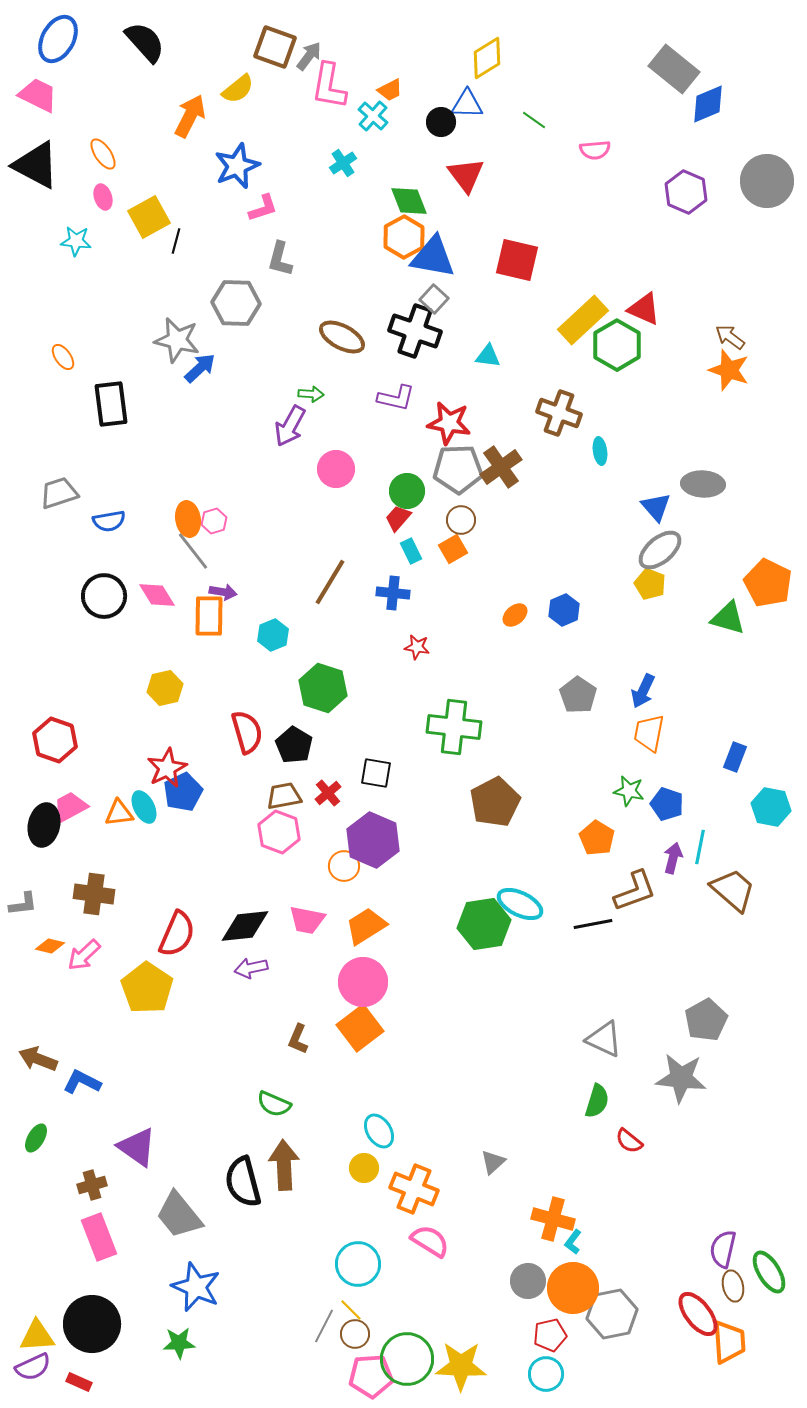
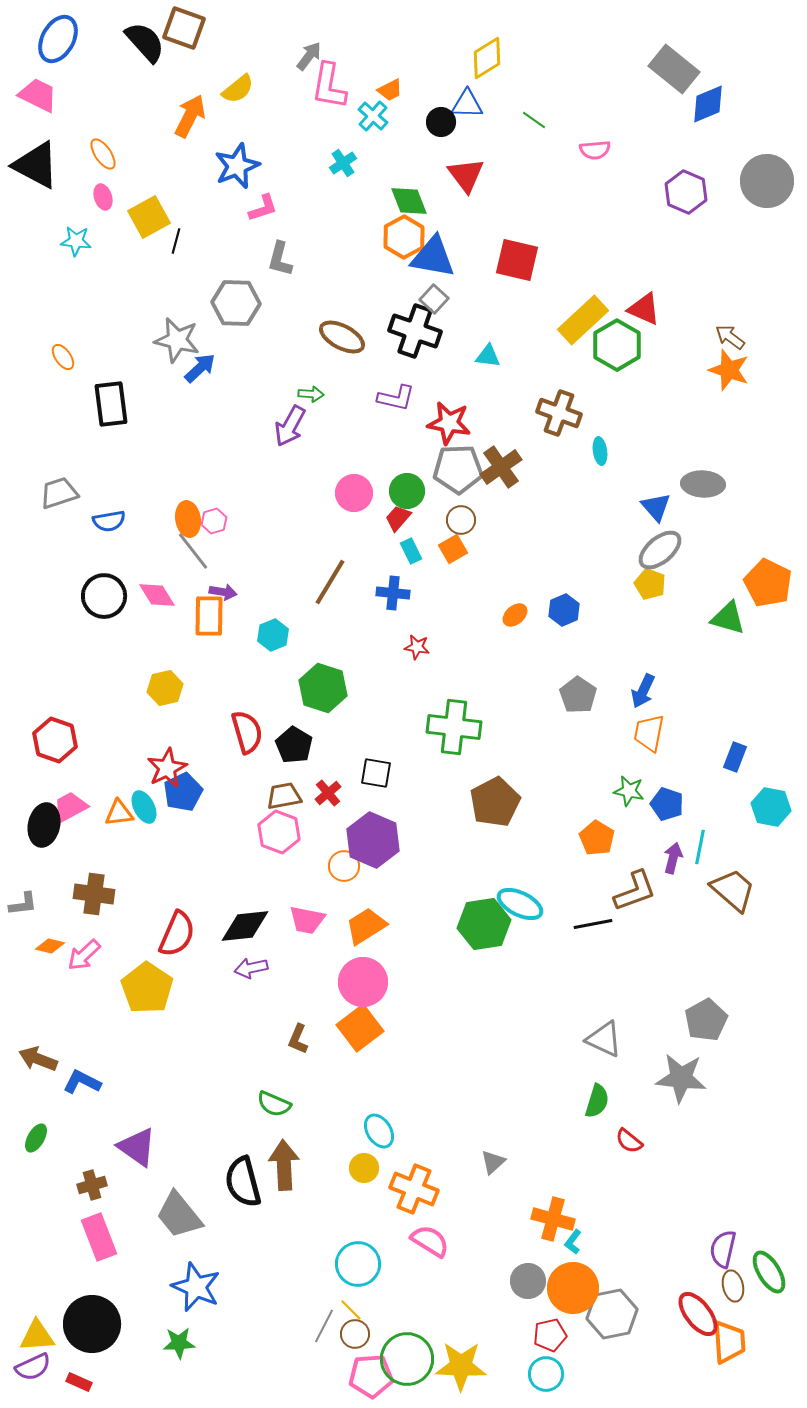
brown square at (275, 47): moved 91 px left, 19 px up
pink circle at (336, 469): moved 18 px right, 24 px down
